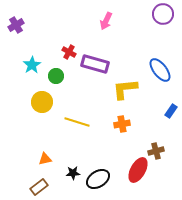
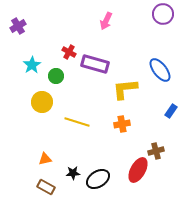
purple cross: moved 2 px right, 1 px down
brown rectangle: moved 7 px right; rotated 66 degrees clockwise
